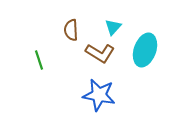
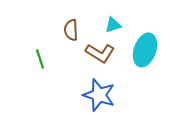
cyan triangle: moved 2 px up; rotated 30 degrees clockwise
green line: moved 1 px right, 1 px up
blue star: rotated 8 degrees clockwise
